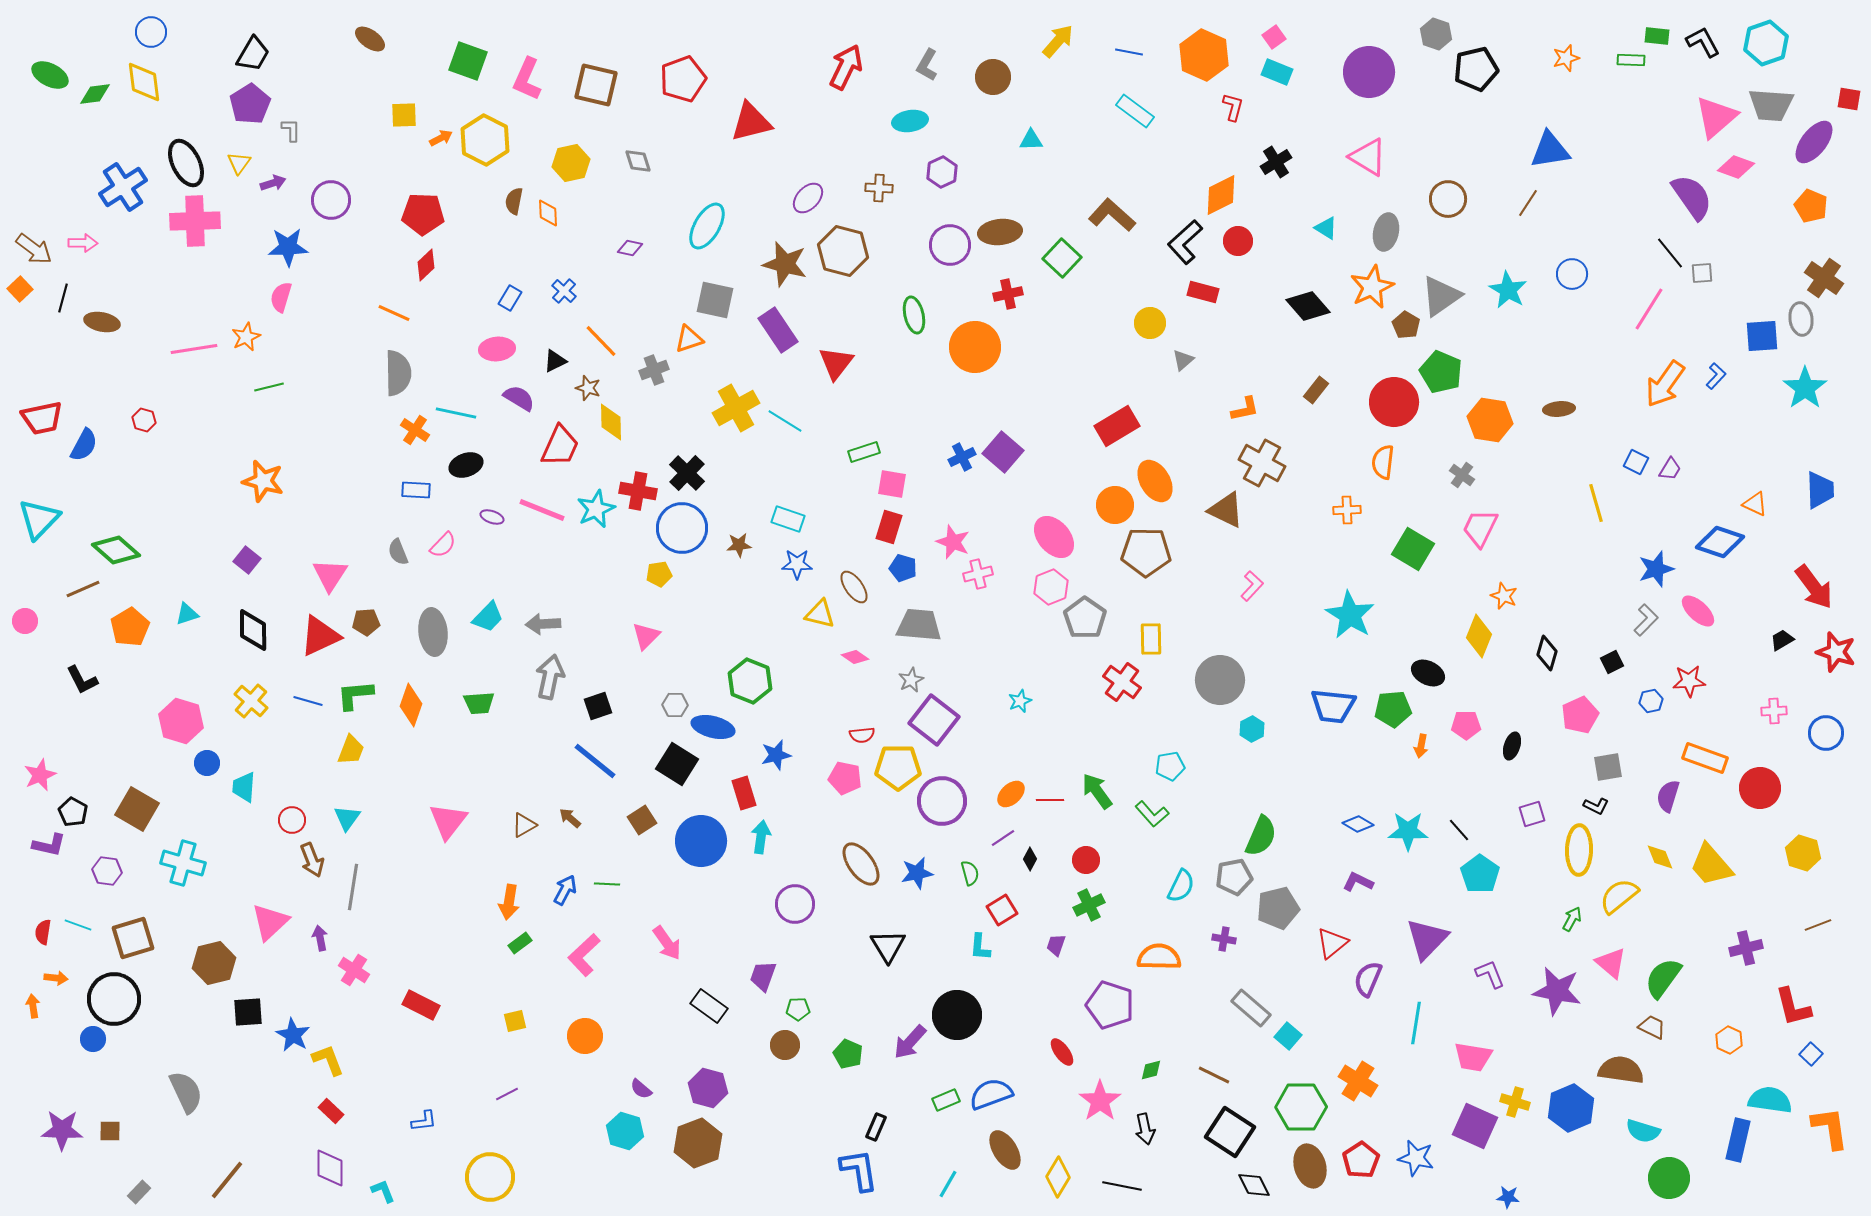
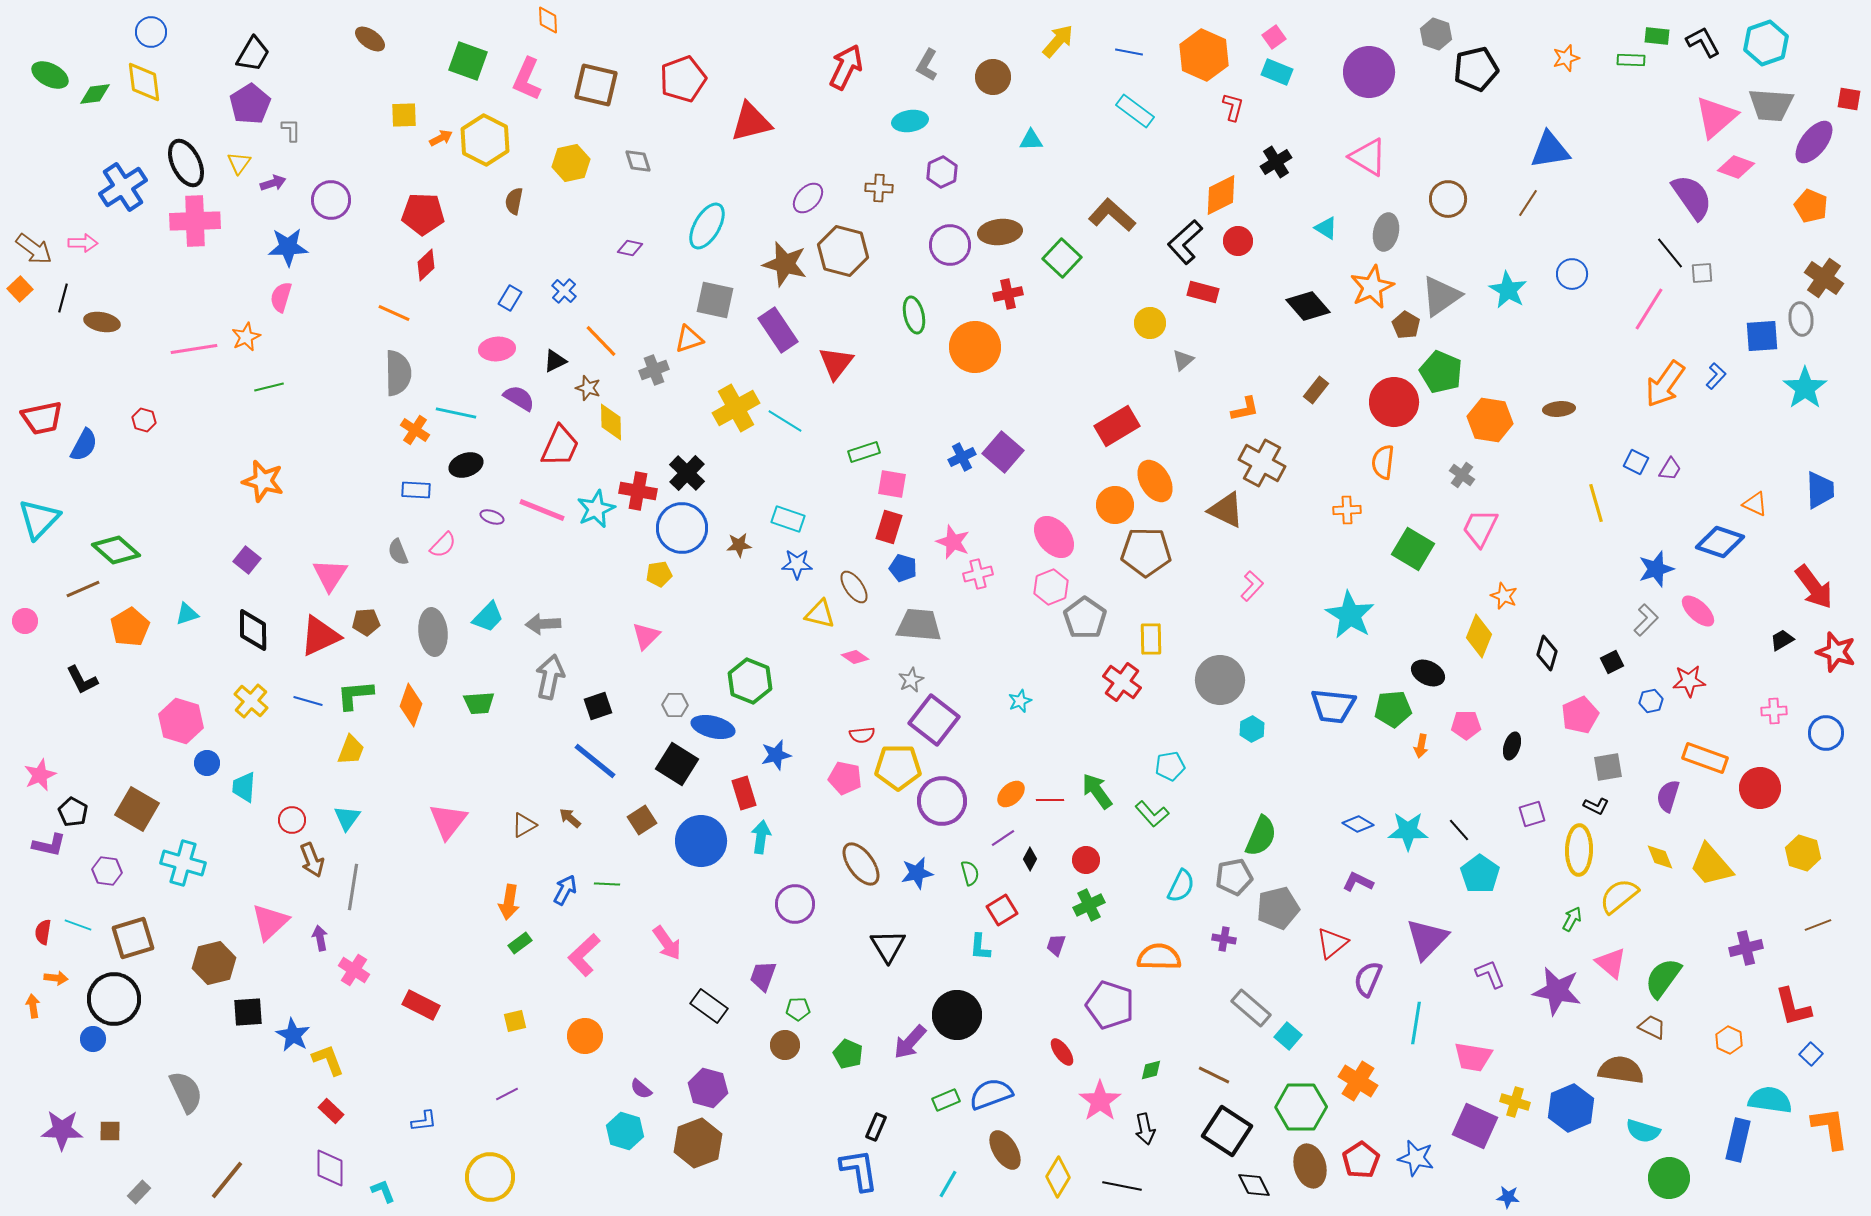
orange diamond at (548, 213): moved 193 px up
black square at (1230, 1132): moved 3 px left, 1 px up
